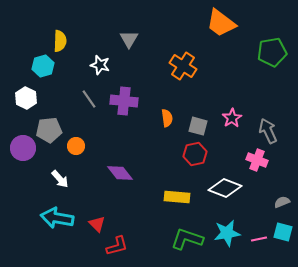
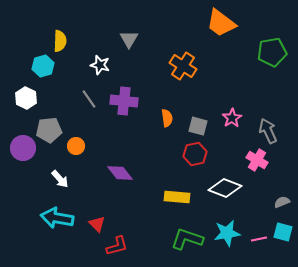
pink cross: rotated 10 degrees clockwise
